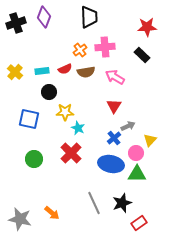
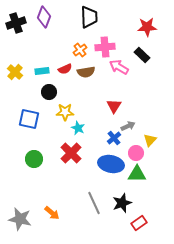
pink arrow: moved 4 px right, 10 px up
